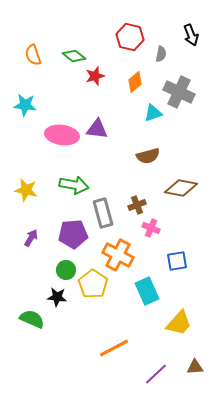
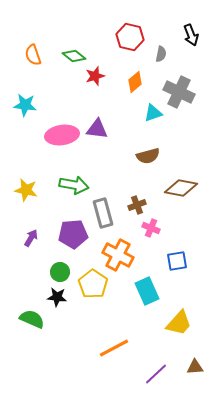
pink ellipse: rotated 16 degrees counterclockwise
green circle: moved 6 px left, 2 px down
